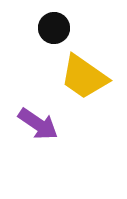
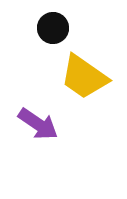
black circle: moved 1 px left
